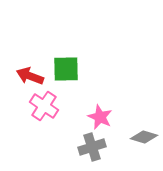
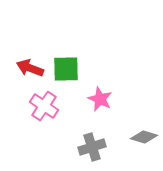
red arrow: moved 8 px up
pink star: moved 18 px up
